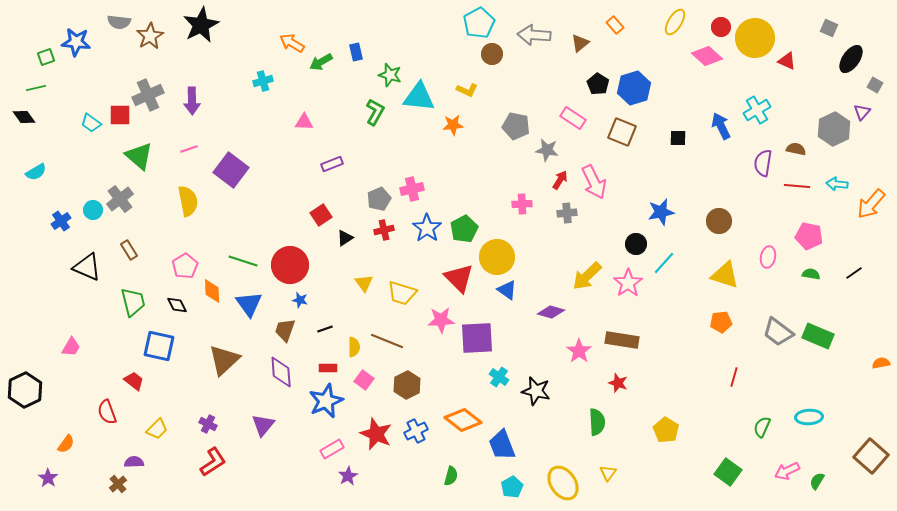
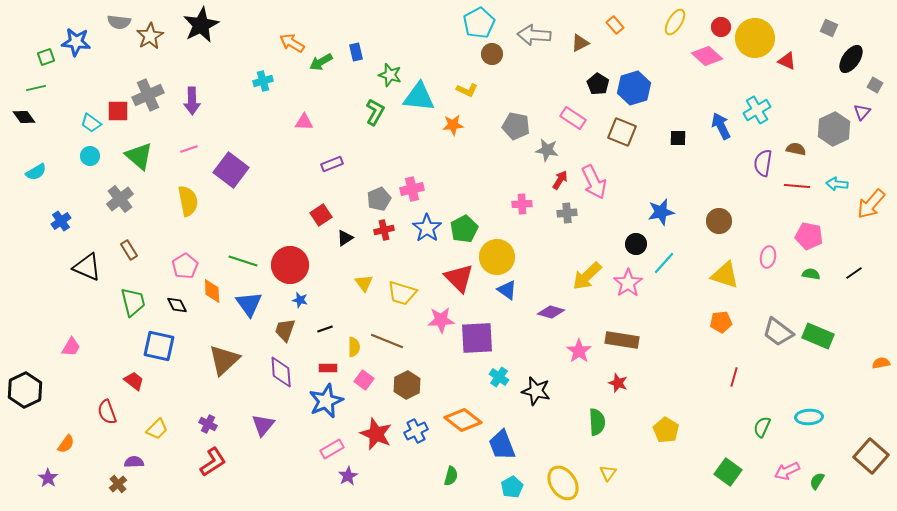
brown triangle at (580, 43): rotated 12 degrees clockwise
red square at (120, 115): moved 2 px left, 4 px up
cyan circle at (93, 210): moved 3 px left, 54 px up
